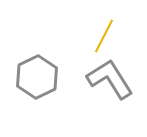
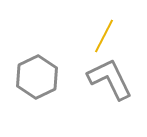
gray L-shape: rotated 6 degrees clockwise
